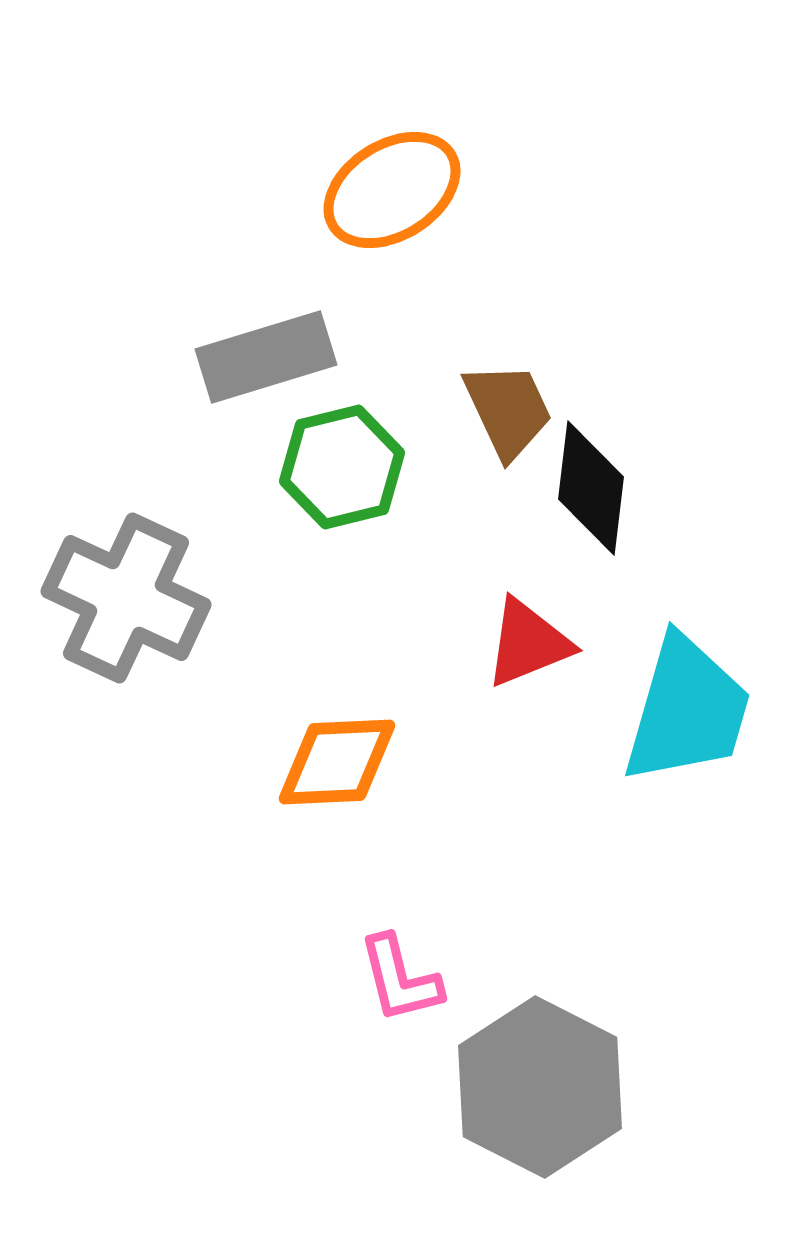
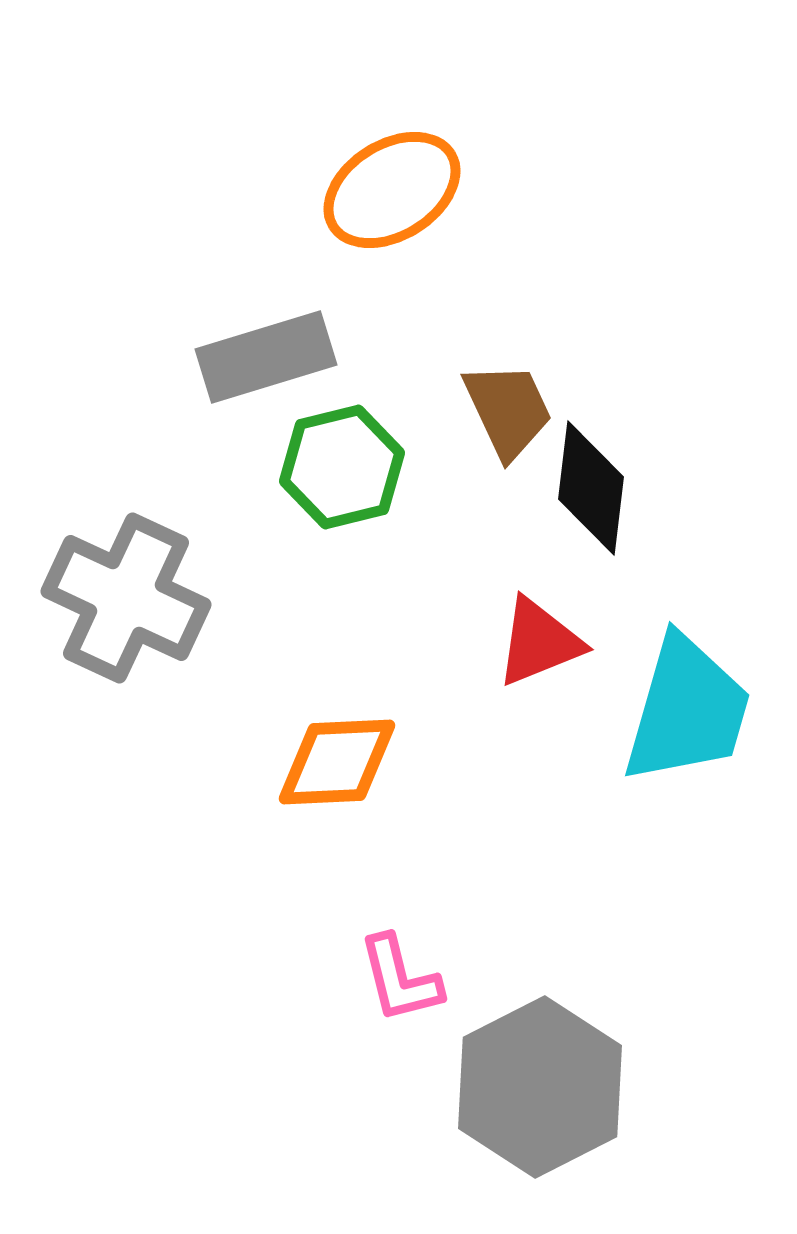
red triangle: moved 11 px right, 1 px up
gray hexagon: rotated 6 degrees clockwise
